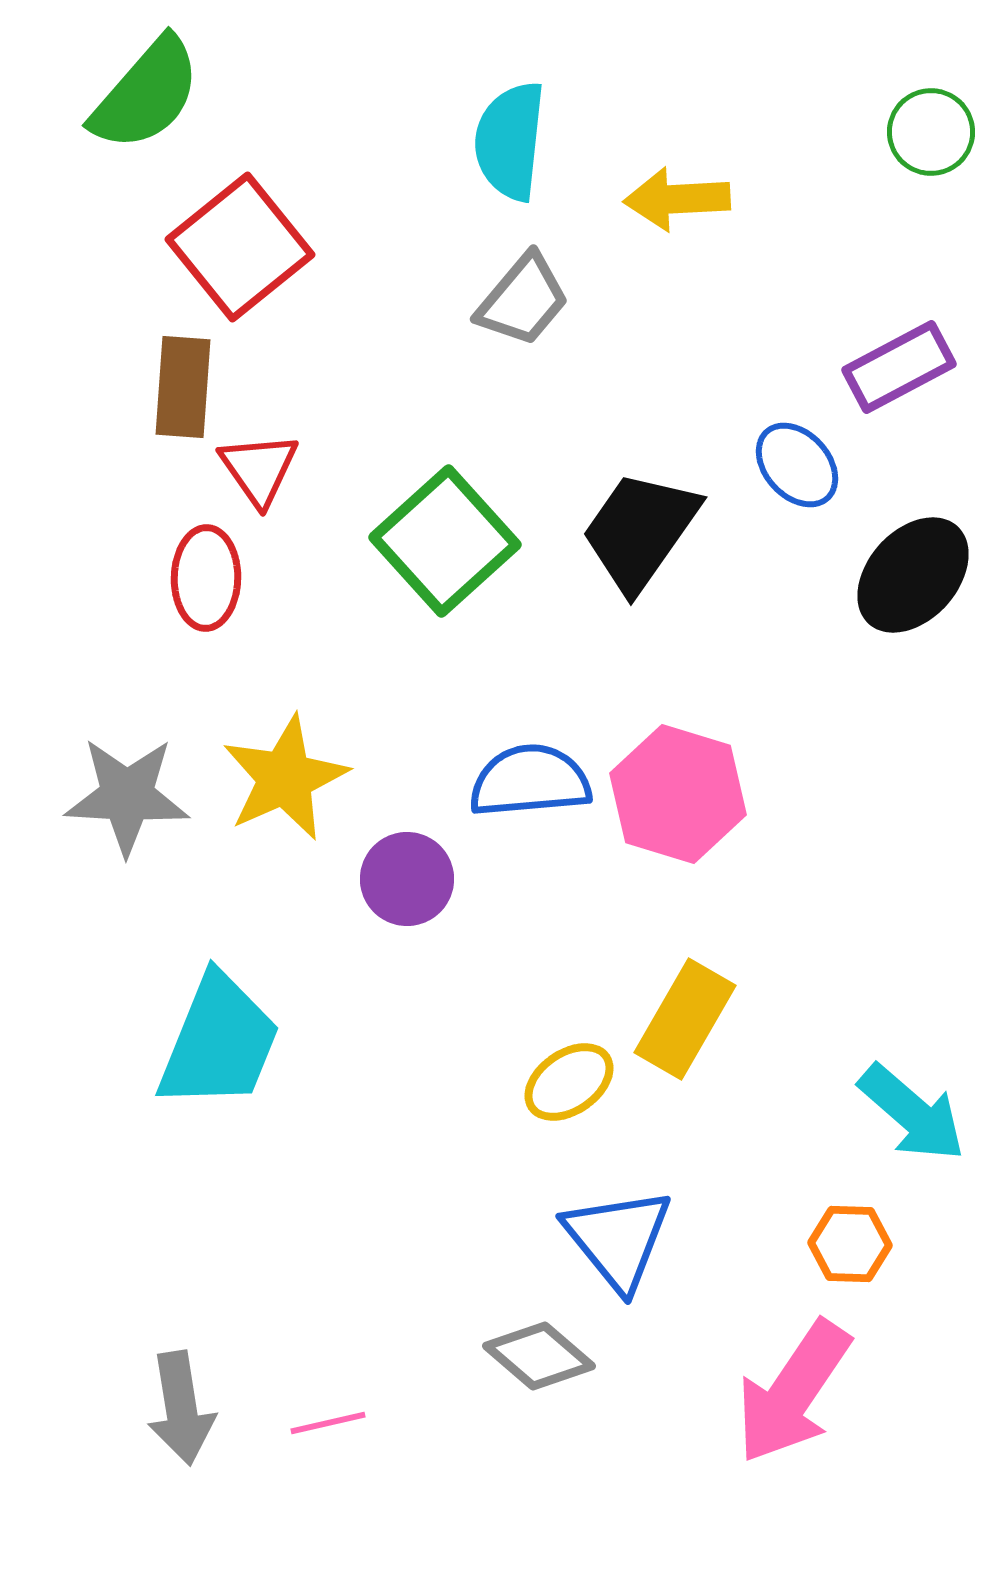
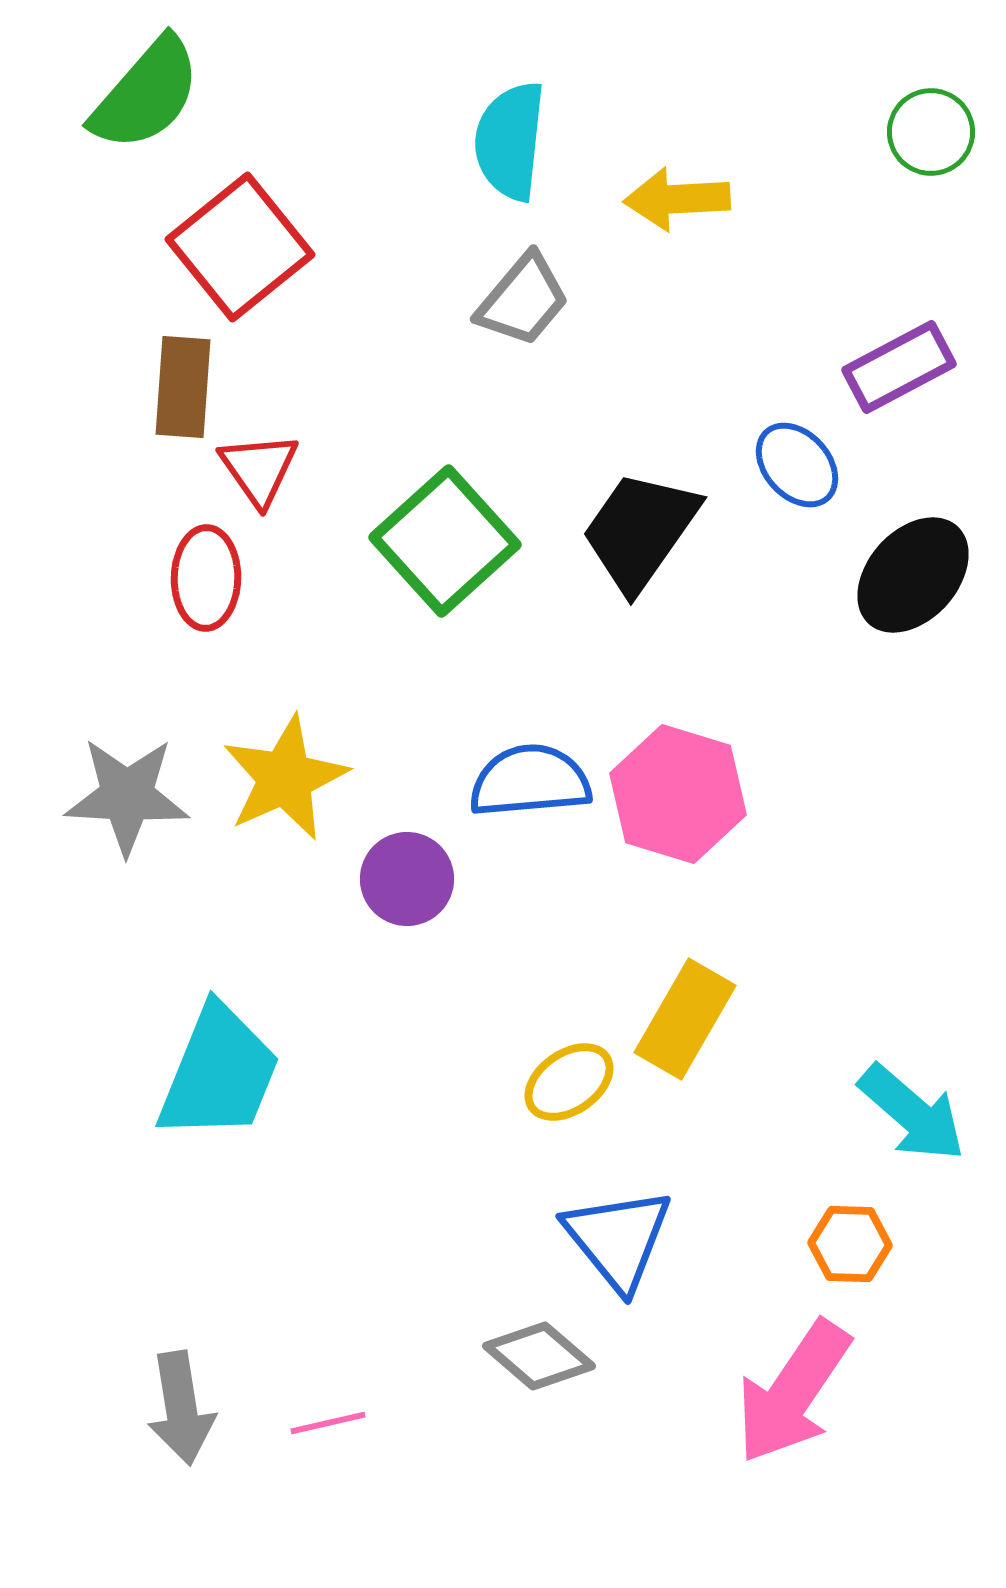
cyan trapezoid: moved 31 px down
